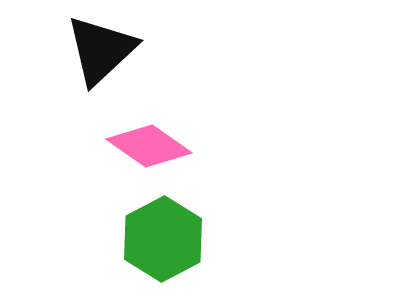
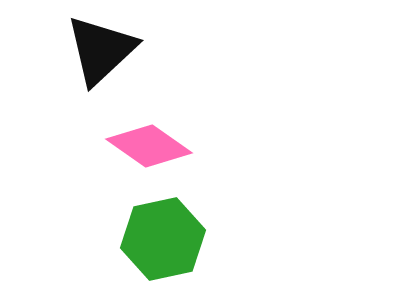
green hexagon: rotated 16 degrees clockwise
